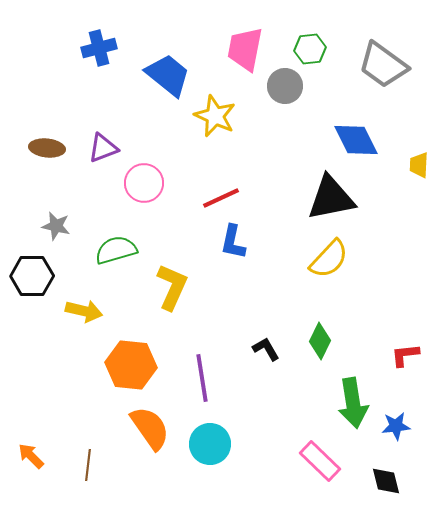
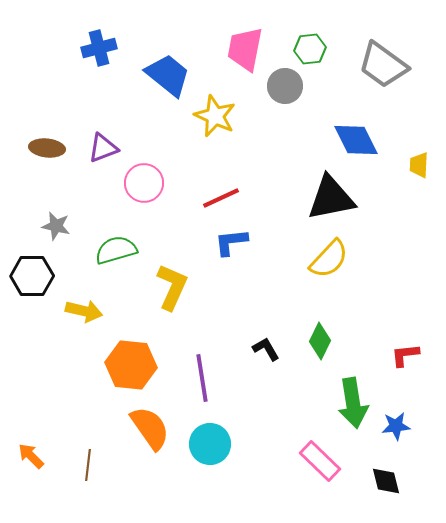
blue L-shape: moved 2 px left; rotated 72 degrees clockwise
